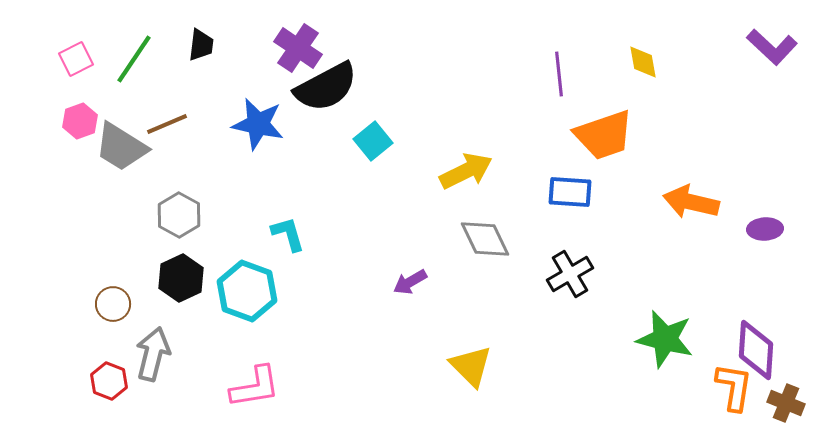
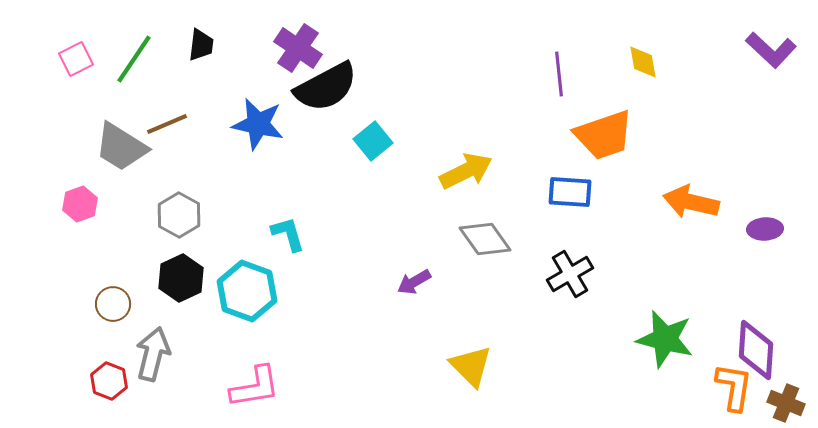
purple L-shape: moved 1 px left, 3 px down
pink hexagon: moved 83 px down
gray diamond: rotated 10 degrees counterclockwise
purple arrow: moved 4 px right
